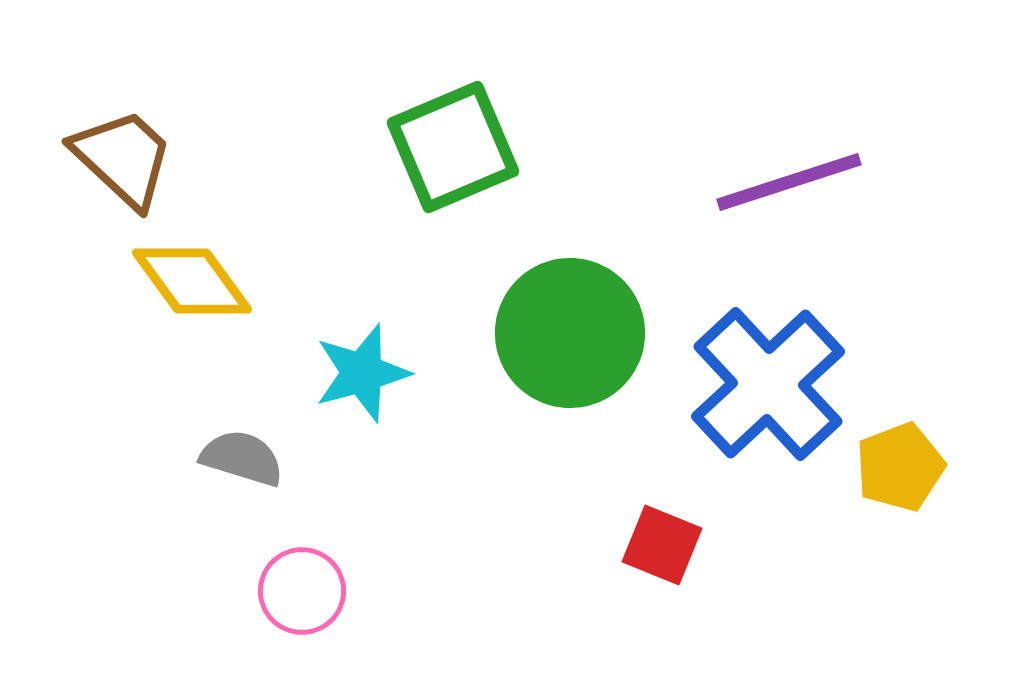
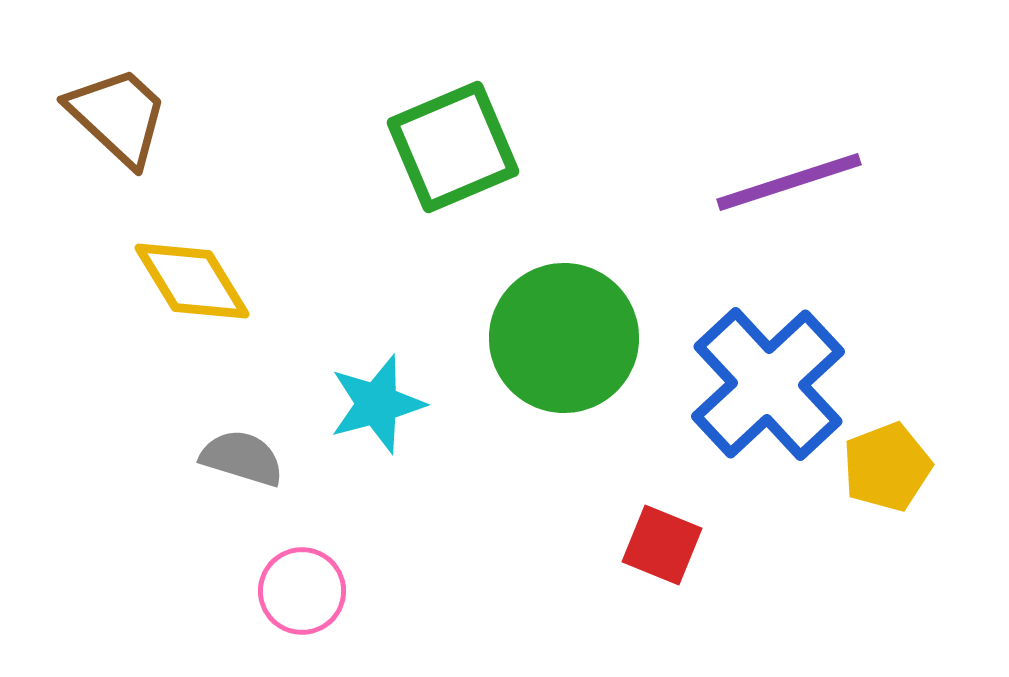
brown trapezoid: moved 5 px left, 42 px up
yellow diamond: rotated 5 degrees clockwise
green circle: moved 6 px left, 5 px down
cyan star: moved 15 px right, 31 px down
yellow pentagon: moved 13 px left
